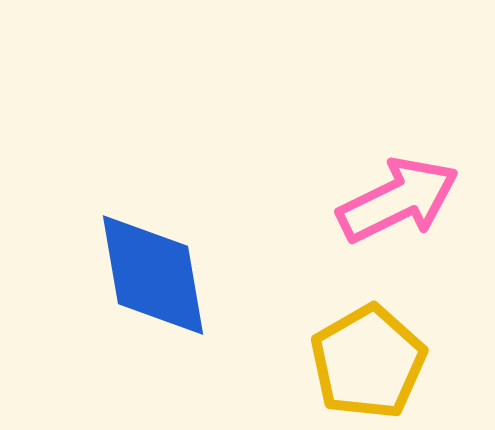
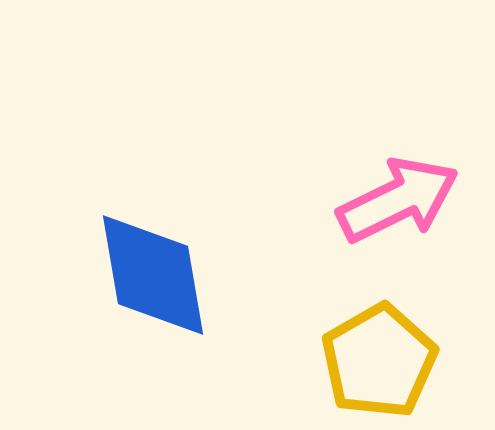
yellow pentagon: moved 11 px right, 1 px up
